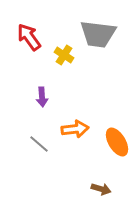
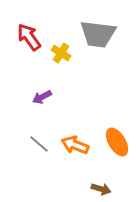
yellow cross: moved 3 px left, 2 px up
purple arrow: rotated 66 degrees clockwise
orange arrow: moved 16 px down; rotated 152 degrees counterclockwise
